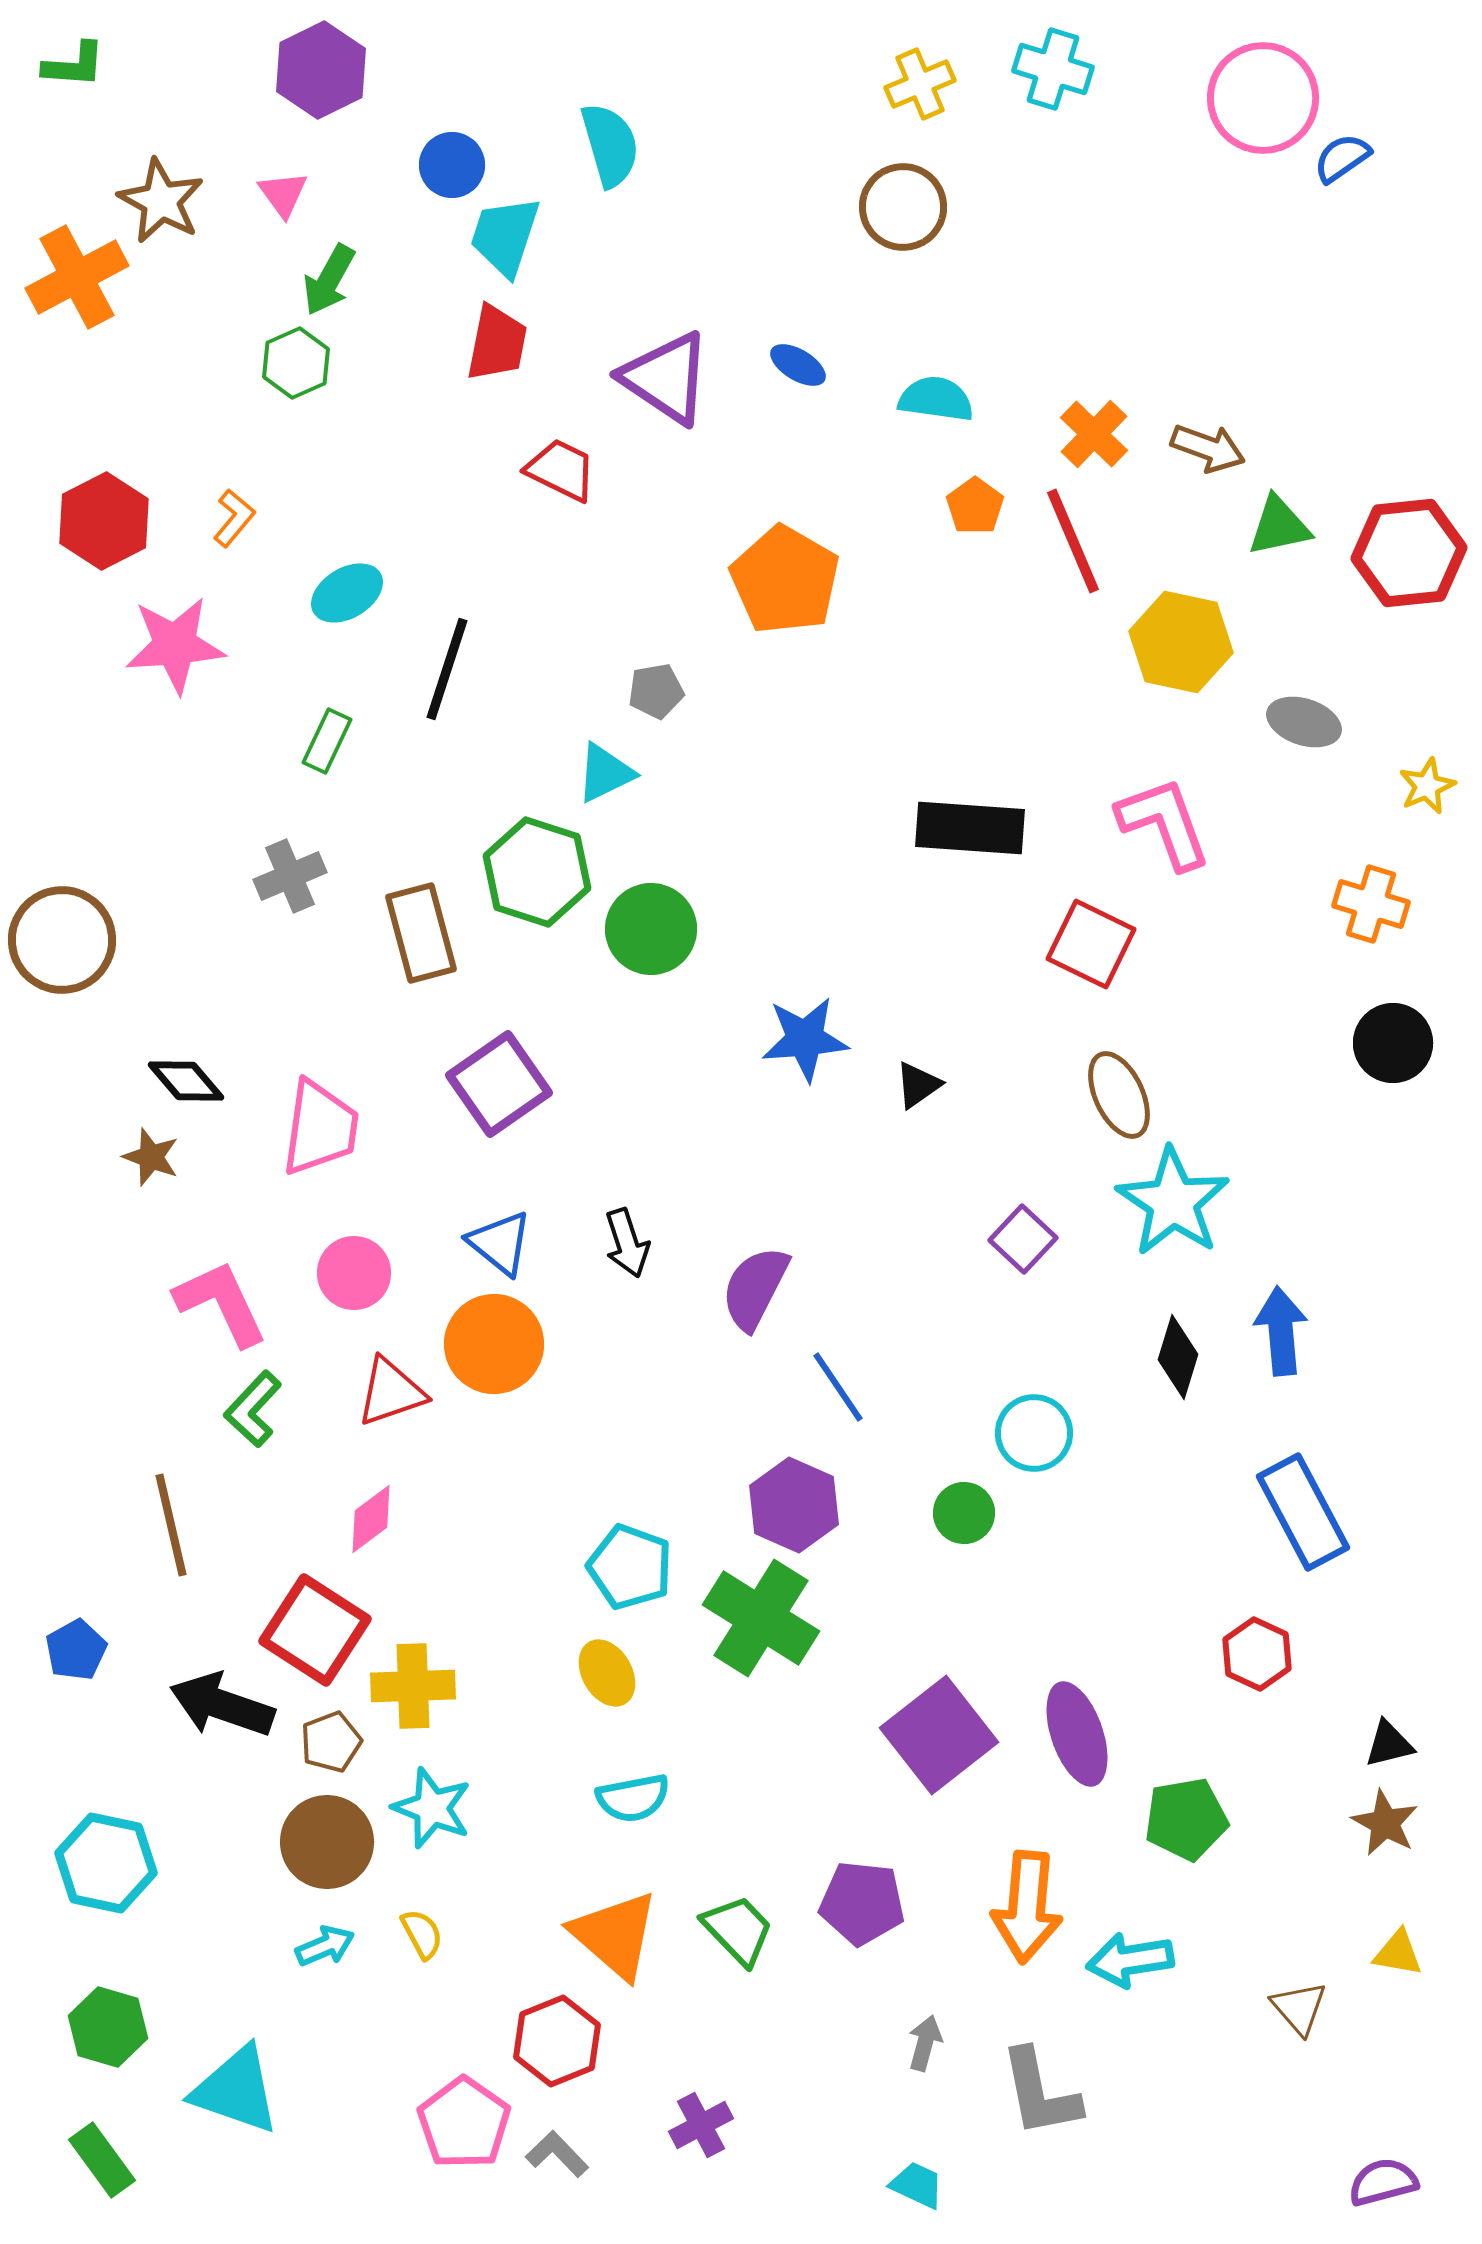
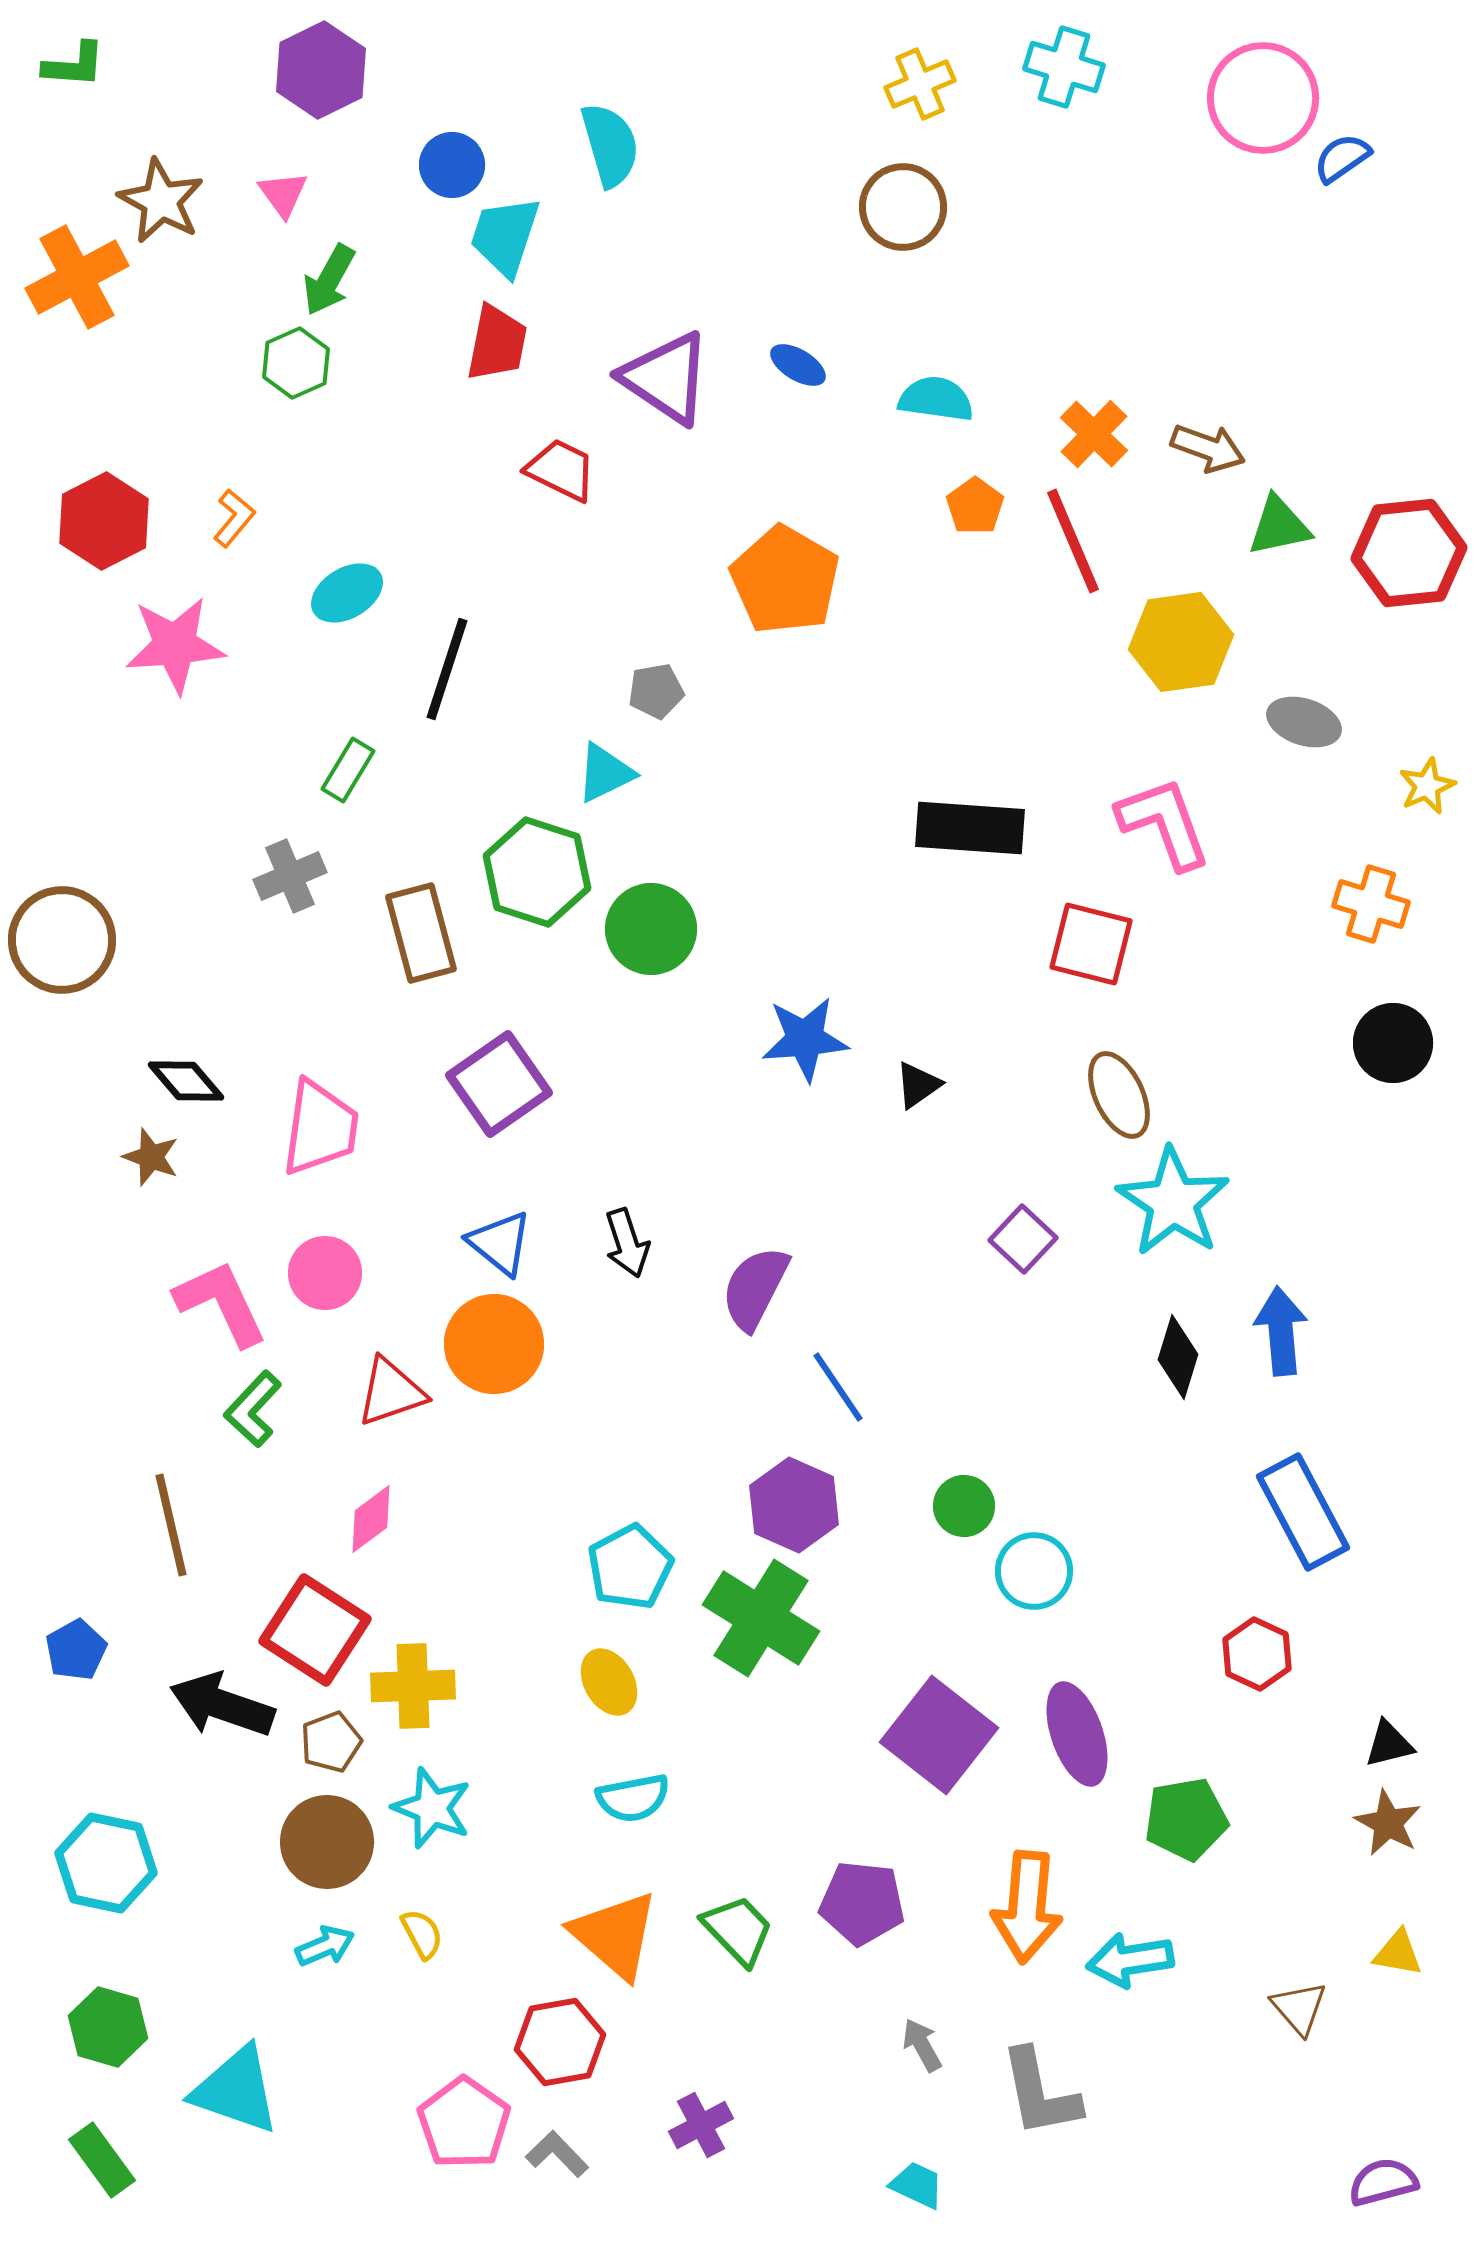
cyan cross at (1053, 69): moved 11 px right, 2 px up
yellow hexagon at (1181, 642): rotated 20 degrees counterclockwise
green rectangle at (327, 741): moved 21 px right, 29 px down; rotated 6 degrees clockwise
red square at (1091, 944): rotated 12 degrees counterclockwise
pink circle at (354, 1273): moved 29 px left
cyan circle at (1034, 1433): moved 138 px down
green circle at (964, 1513): moved 7 px up
cyan pentagon at (630, 1567): rotated 24 degrees clockwise
yellow ellipse at (607, 1673): moved 2 px right, 9 px down
purple square at (939, 1735): rotated 14 degrees counterclockwise
brown star at (1385, 1823): moved 3 px right
red hexagon at (557, 2041): moved 3 px right, 1 px down; rotated 12 degrees clockwise
gray arrow at (925, 2043): moved 3 px left, 2 px down; rotated 44 degrees counterclockwise
